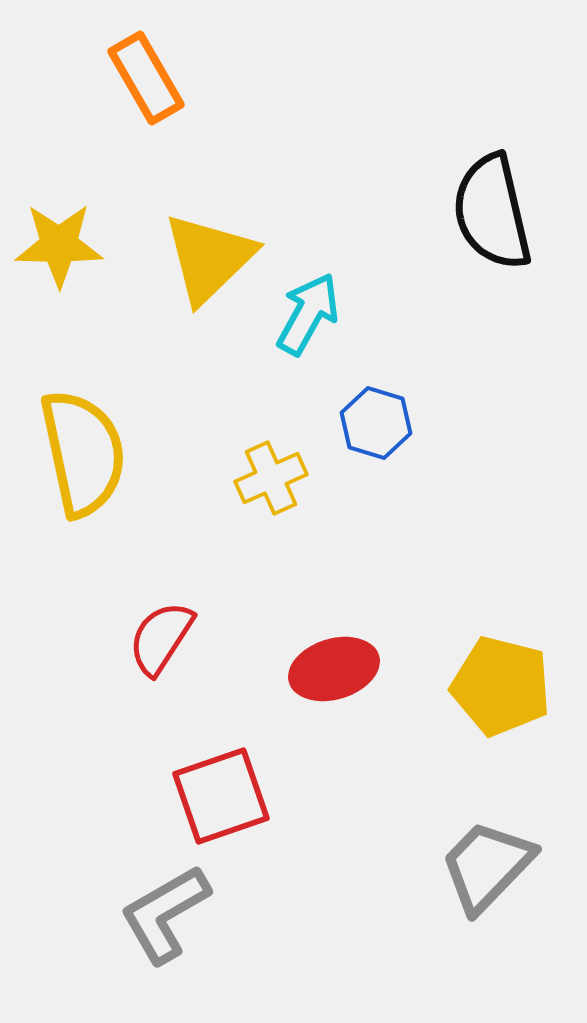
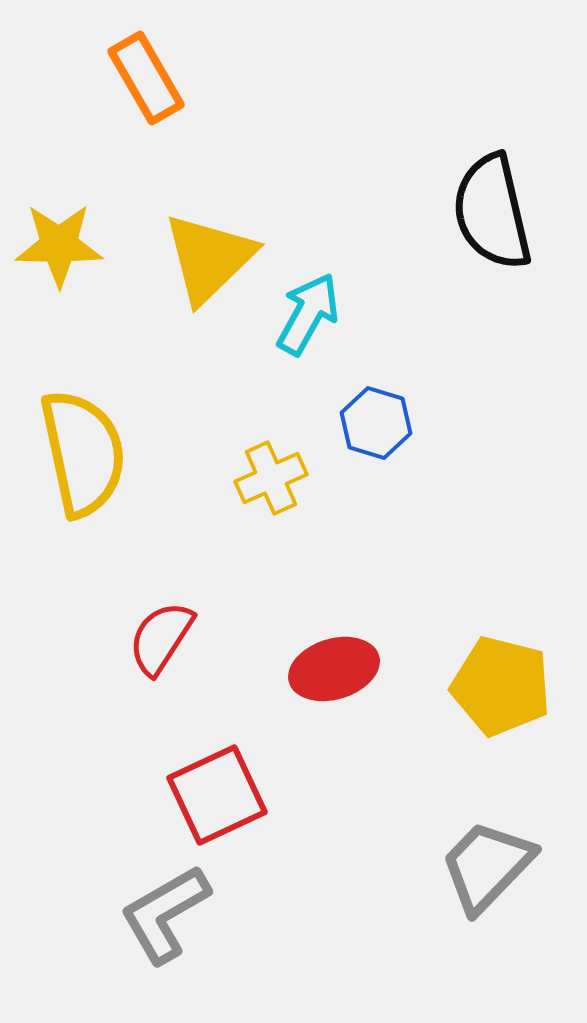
red square: moved 4 px left, 1 px up; rotated 6 degrees counterclockwise
